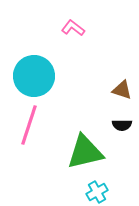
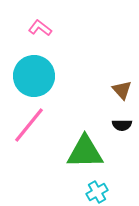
pink L-shape: moved 33 px left
brown triangle: rotated 30 degrees clockwise
pink line: rotated 21 degrees clockwise
green triangle: rotated 12 degrees clockwise
